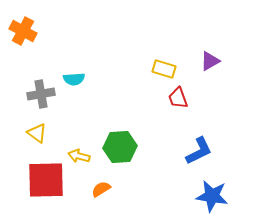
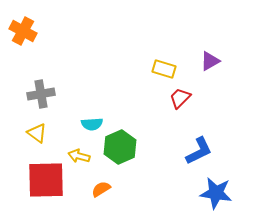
cyan semicircle: moved 18 px right, 45 px down
red trapezoid: moved 2 px right; rotated 65 degrees clockwise
green hexagon: rotated 20 degrees counterclockwise
blue star: moved 4 px right, 3 px up
